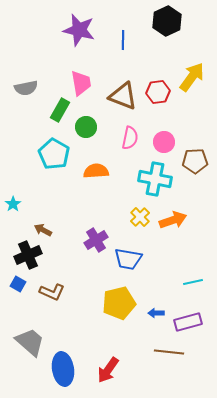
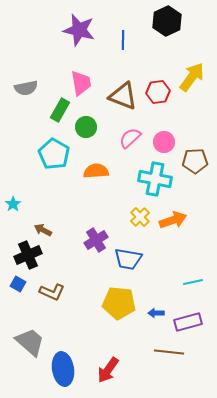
pink semicircle: rotated 145 degrees counterclockwise
yellow pentagon: rotated 20 degrees clockwise
